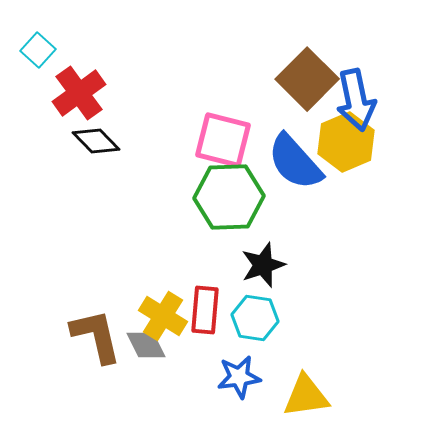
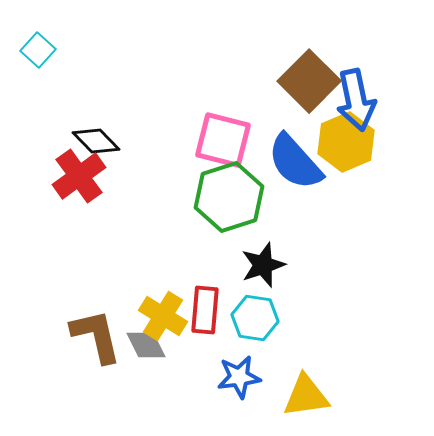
brown square: moved 2 px right, 2 px down
red cross: moved 83 px down
green hexagon: rotated 16 degrees counterclockwise
